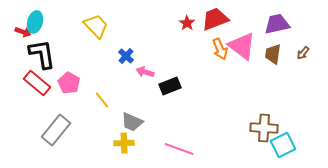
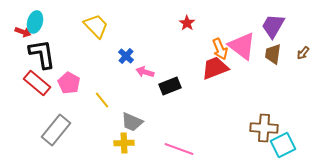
red trapezoid: moved 49 px down
purple trapezoid: moved 4 px left, 2 px down; rotated 48 degrees counterclockwise
